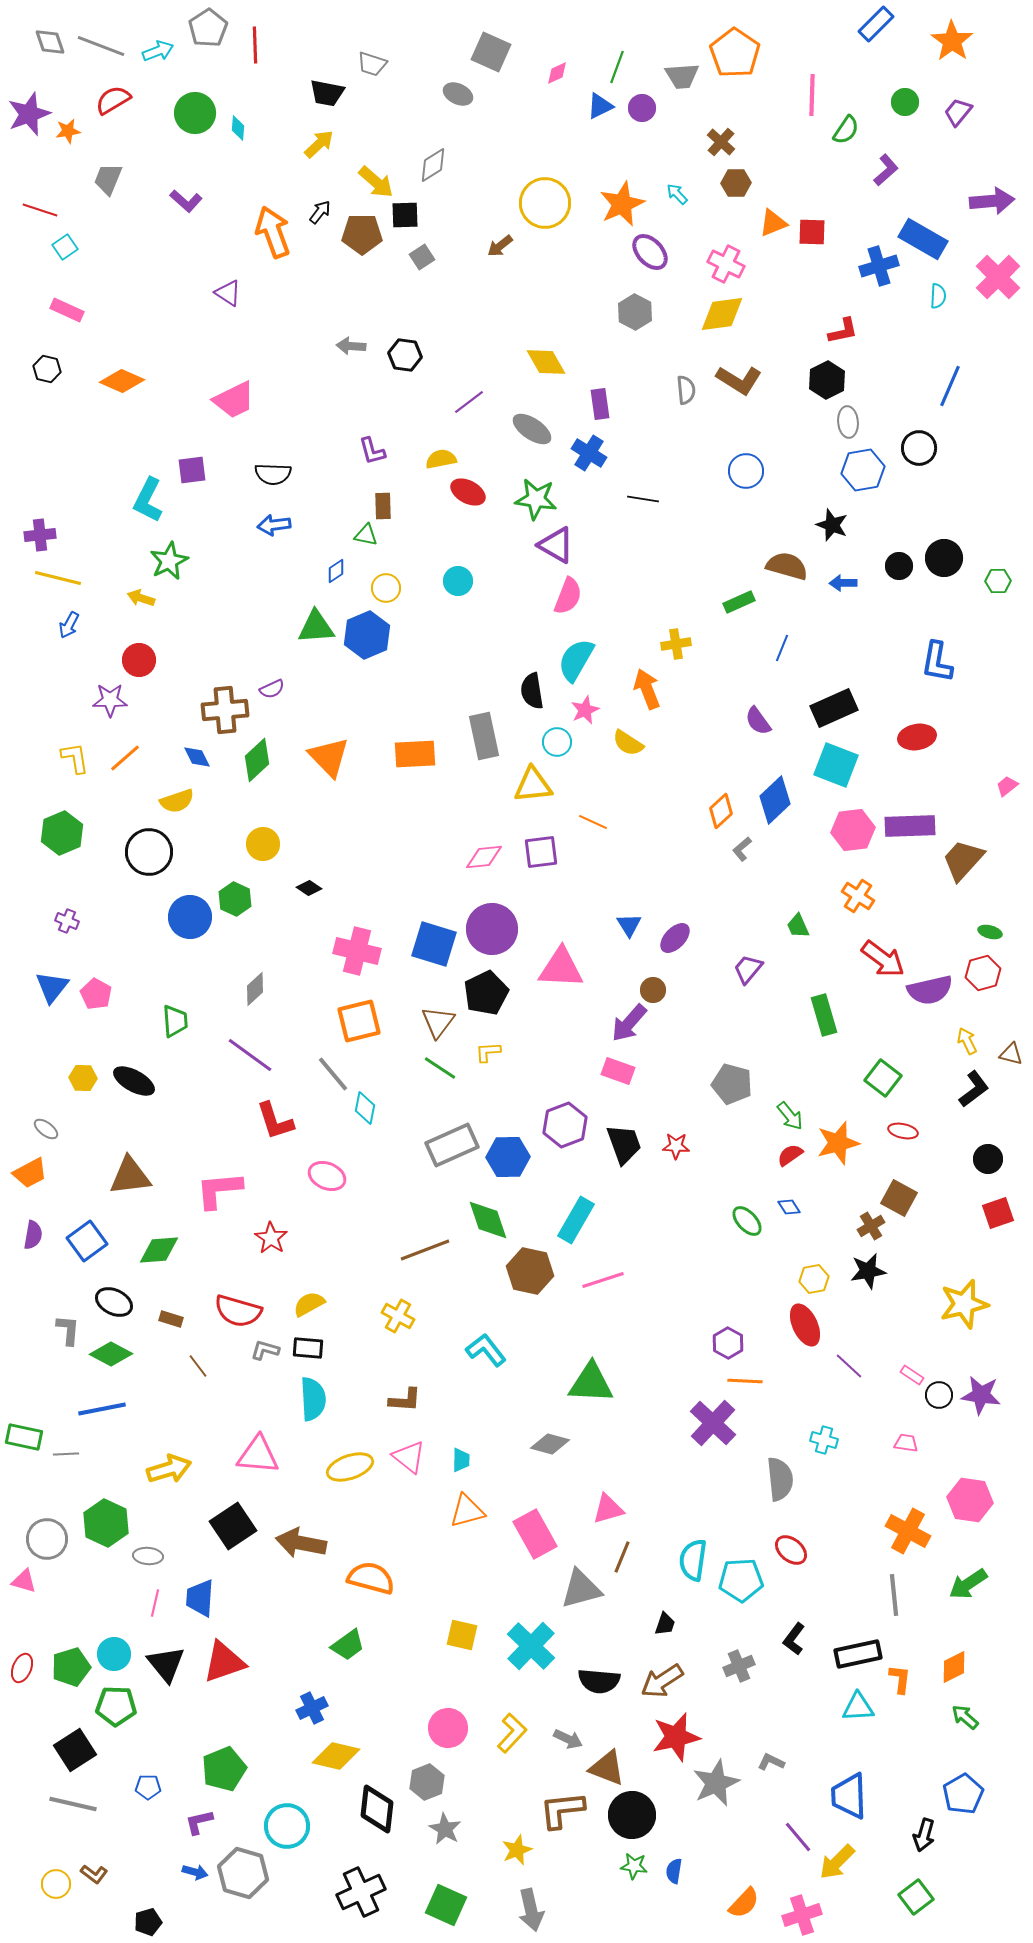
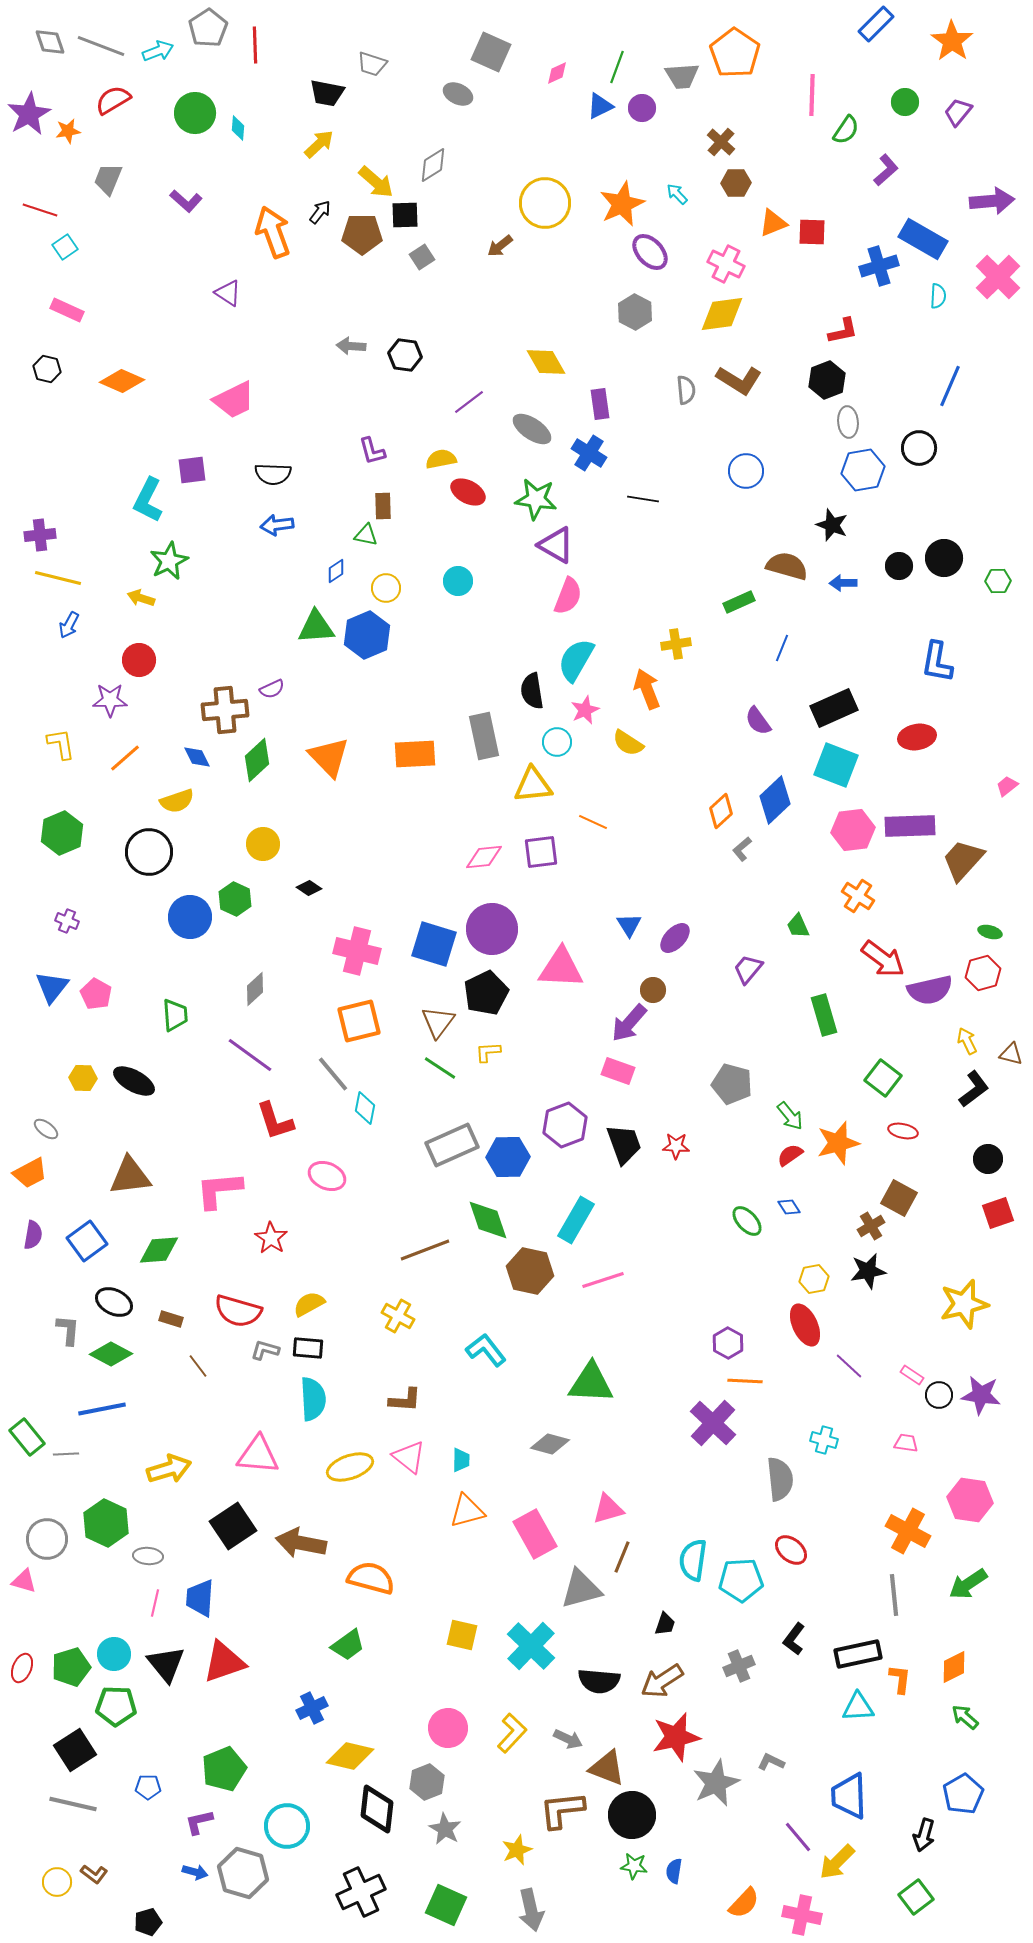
purple star at (29, 114): rotated 9 degrees counterclockwise
black hexagon at (827, 380): rotated 6 degrees clockwise
blue arrow at (274, 525): moved 3 px right
yellow L-shape at (75, 758): moved 14 px left, 14 px up
green trapezoid at (175, 1021): moved 6 px up
green rectangle at (24, 1437): moved 3 px right; rotated 39 degrees clockwise
yellow diamond at (336, 1756): moved 14 px right
yellow circle at (56, 1884): moved 1 px right, 2 px up
pink cross at (802, 1915): rotated 30 degrees clockwise
